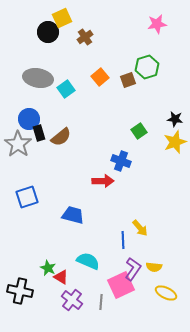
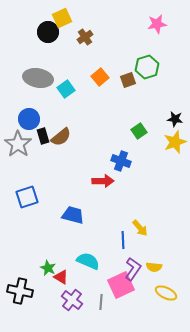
black rectangle: moved 4 px right, 3 px down
